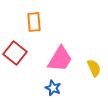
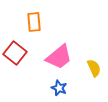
pink trapezoid: moved 1 px left, 2 px up; rotated 20 degrees clockwise
blue star: moved 6 px right
